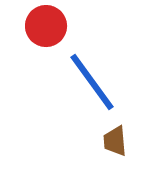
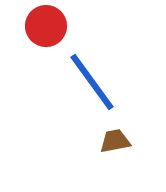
brown trapezoid: rotated 84 degrees clockwise
